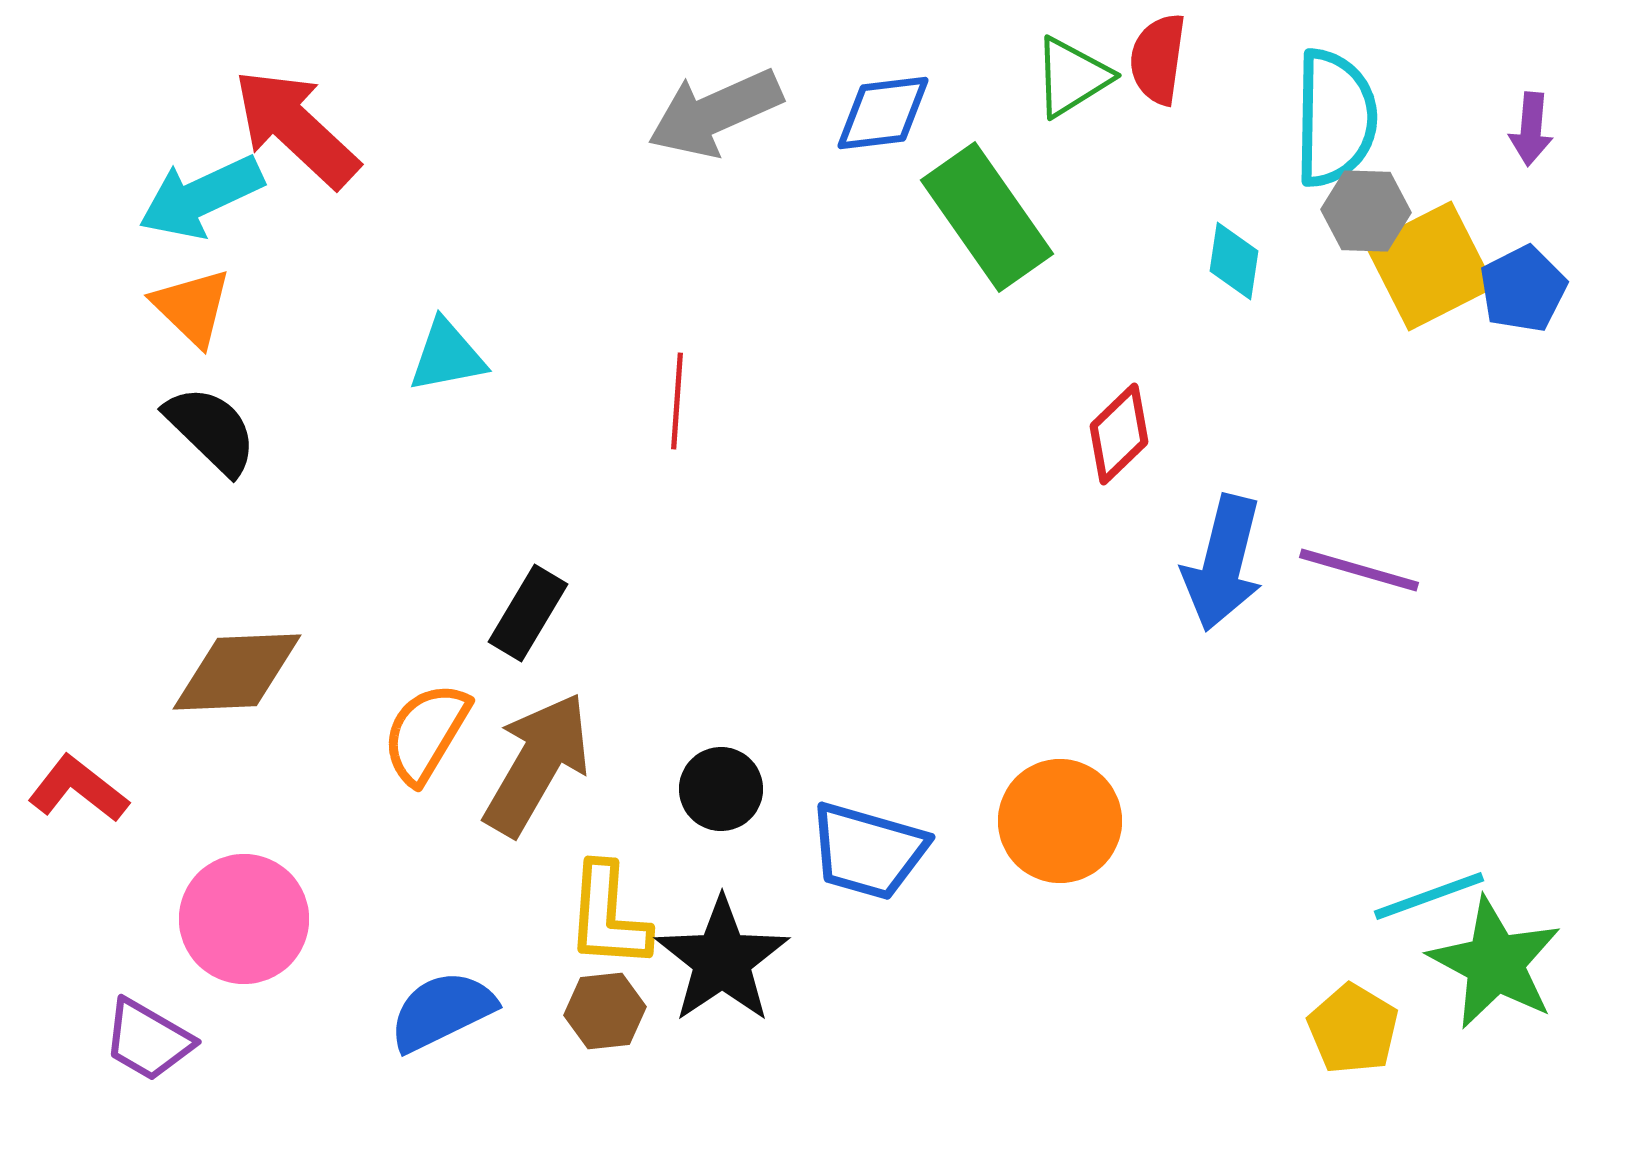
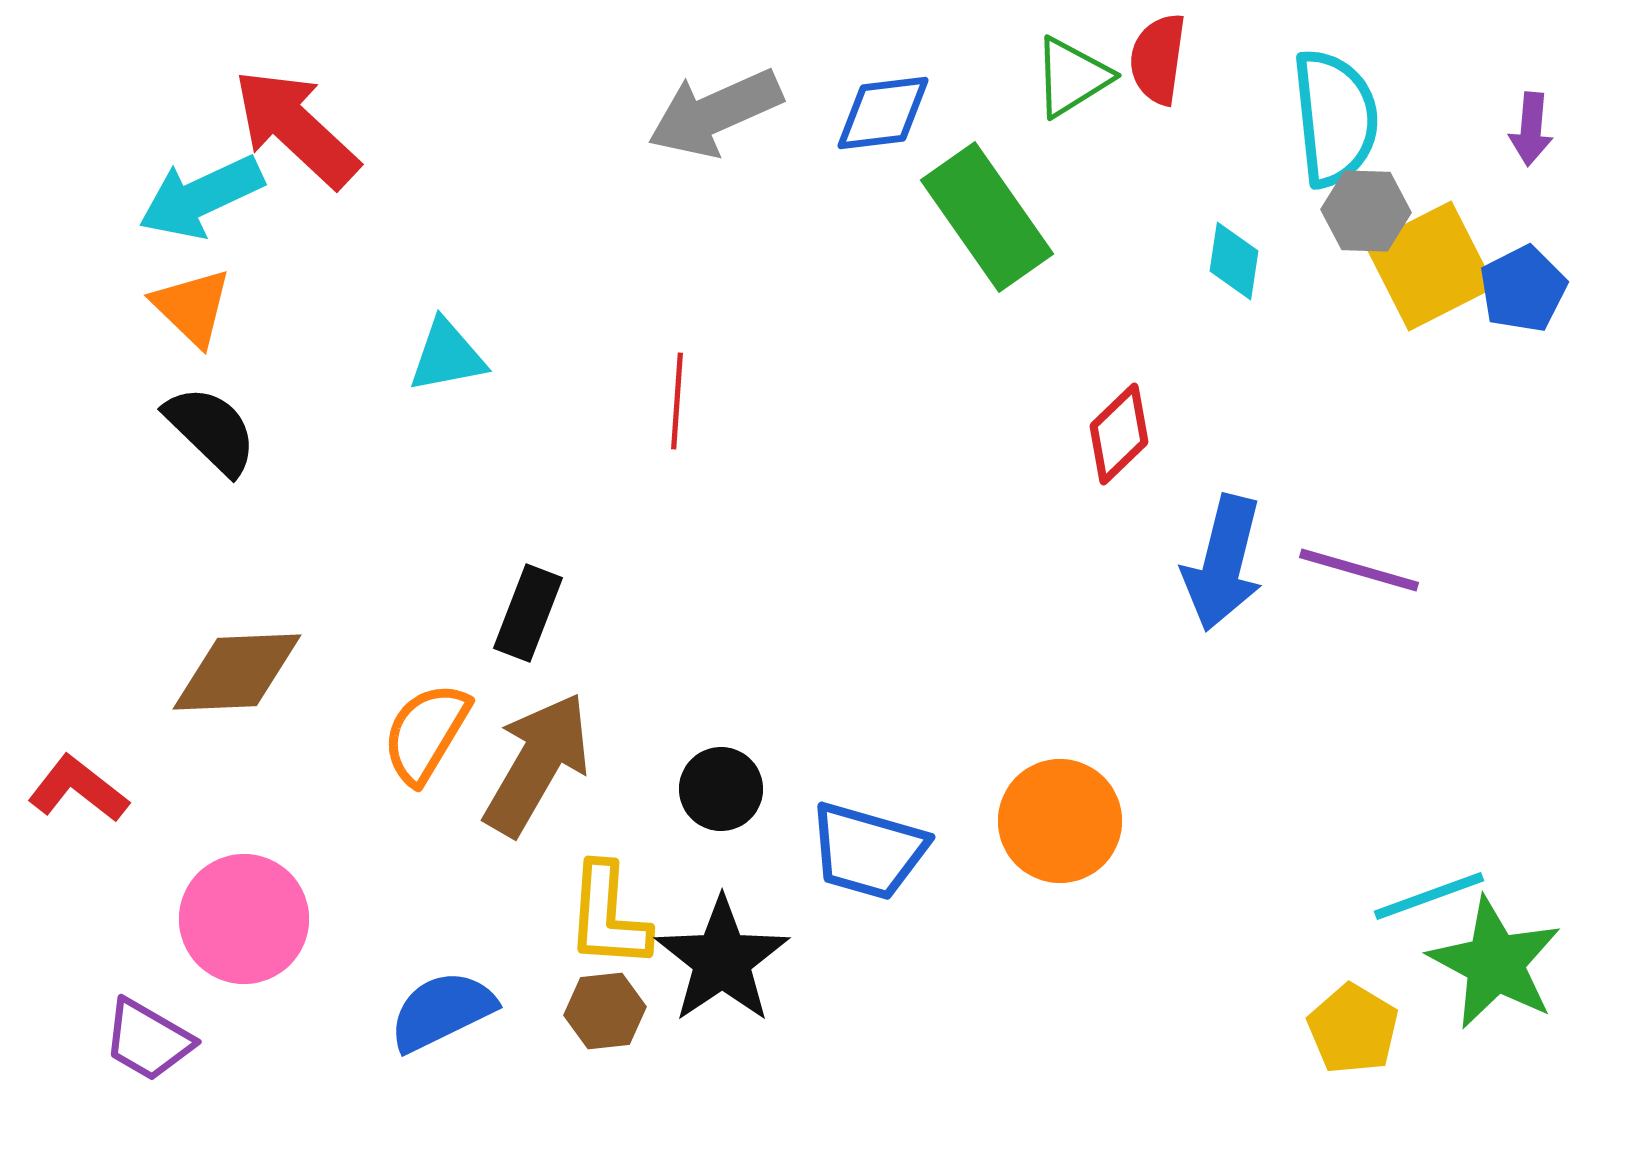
cyan semicircle: rotated 7 degrees counterclockwise
black rectangle: rotated 10 degrees counterclockwise
